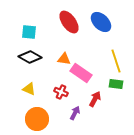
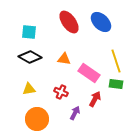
pink rectangle: moved 8 px right
yellow triangle: rotated 32 degrees counterclockwise
